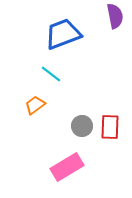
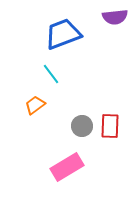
purple semicircle: moved 1 px down; rotated 95 degrees clockwise
cyan line: rotated 15 degrees clockwise
red rectangle: moved 1 px up
